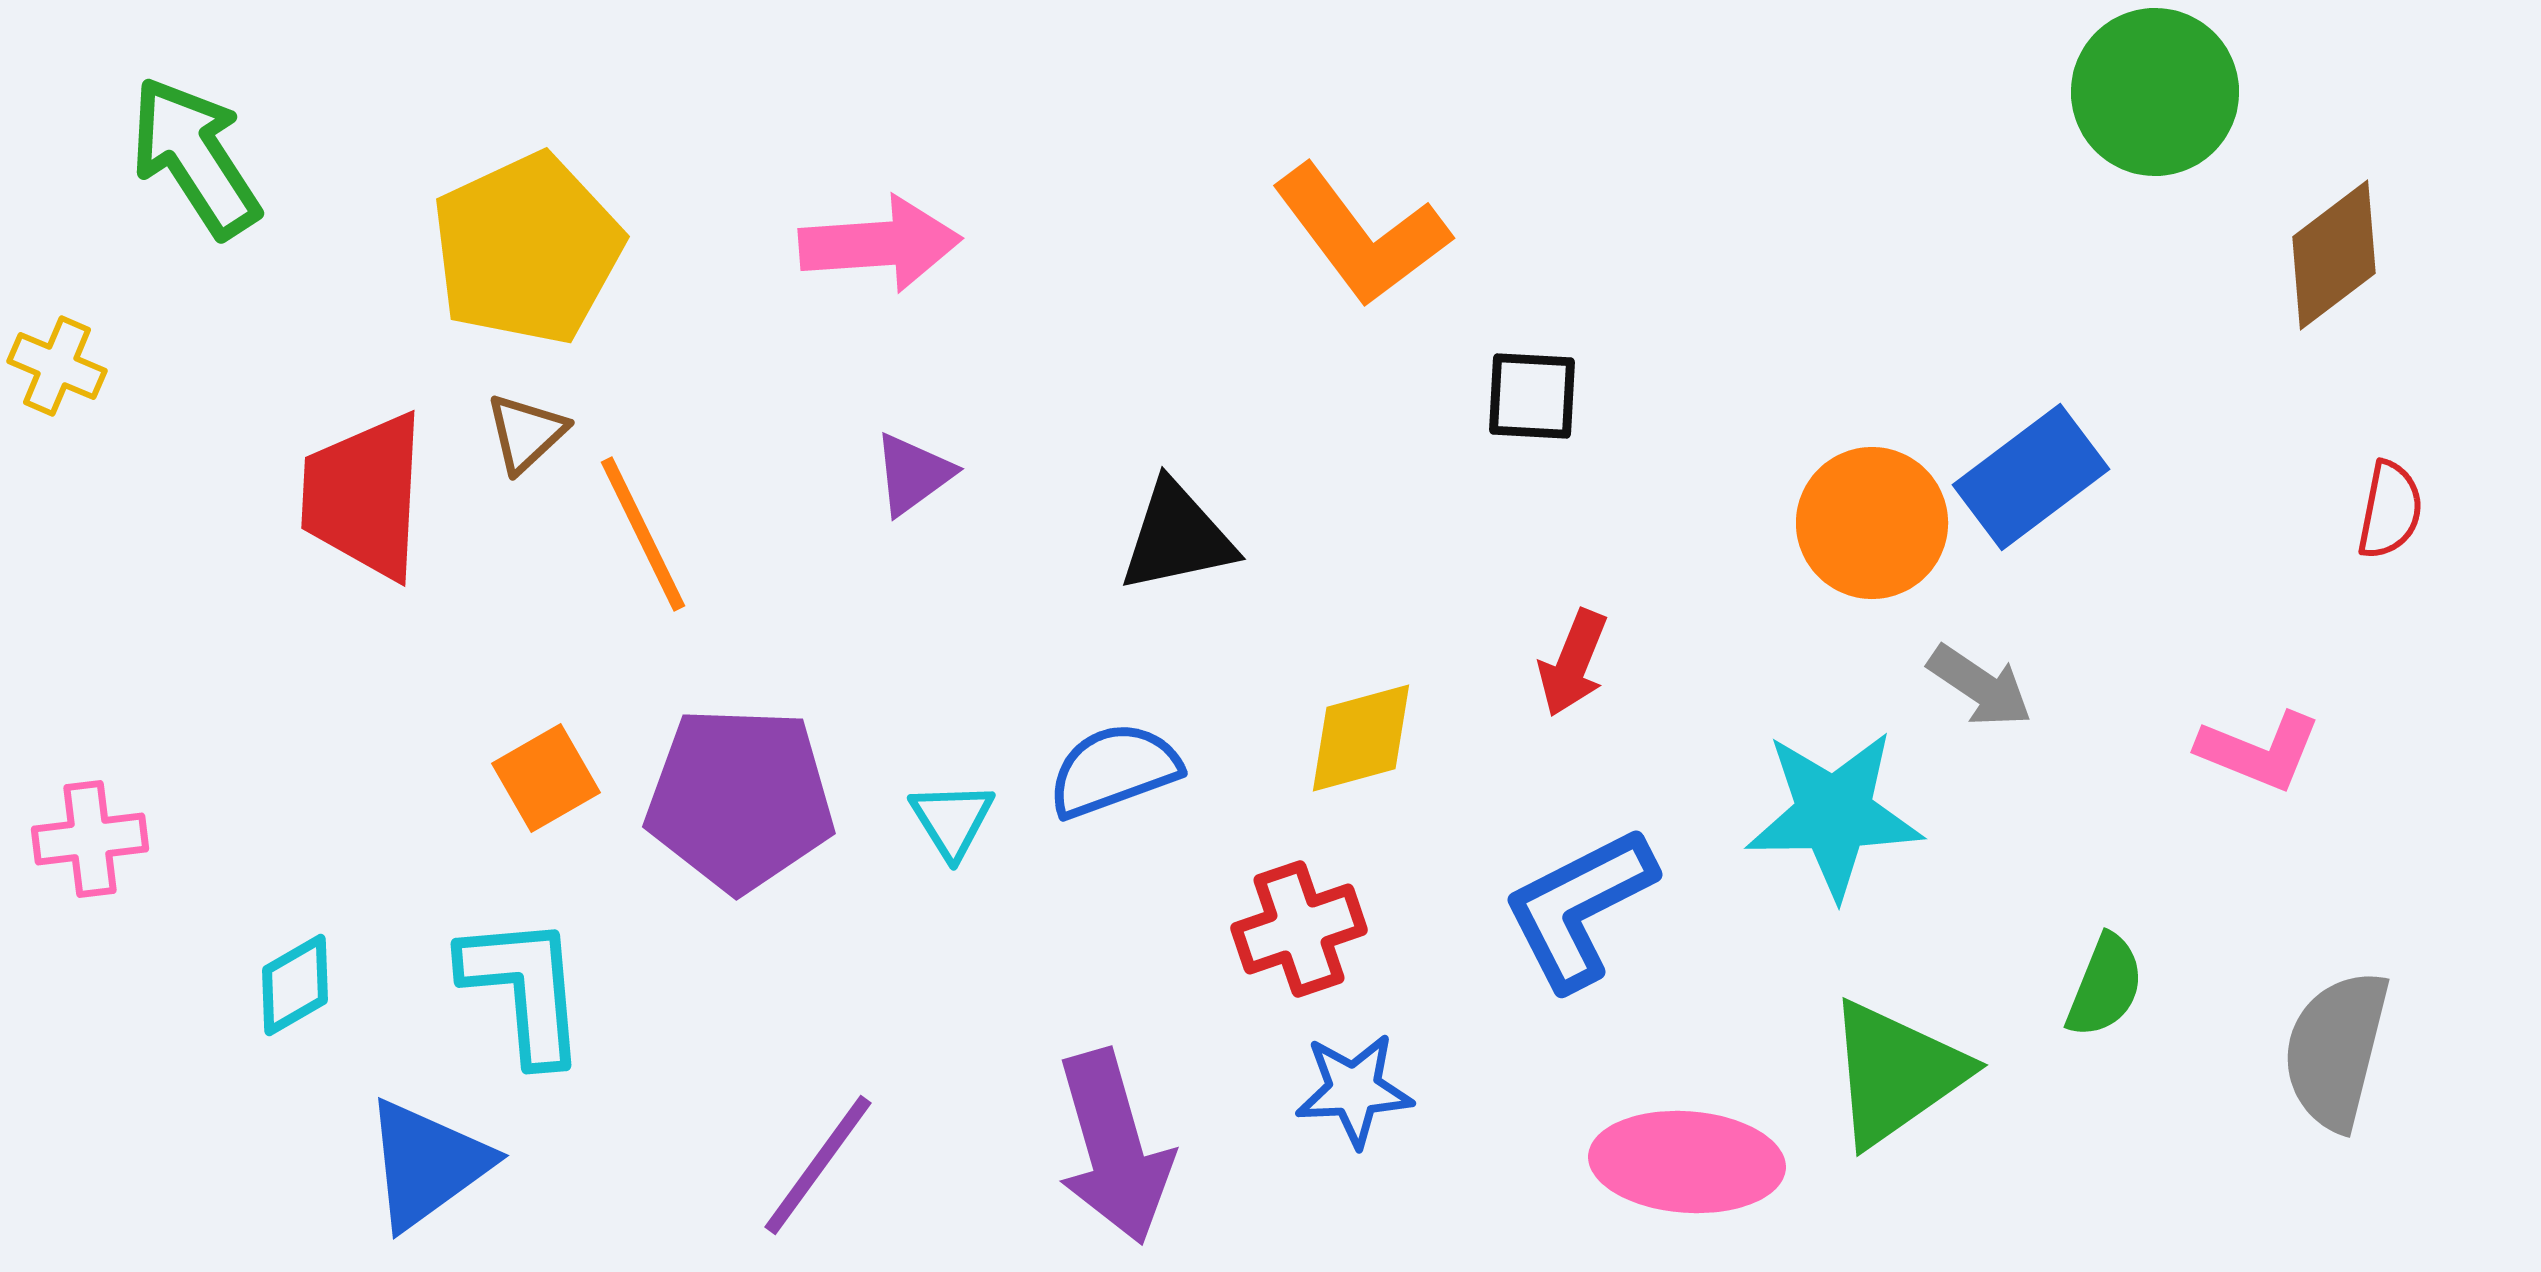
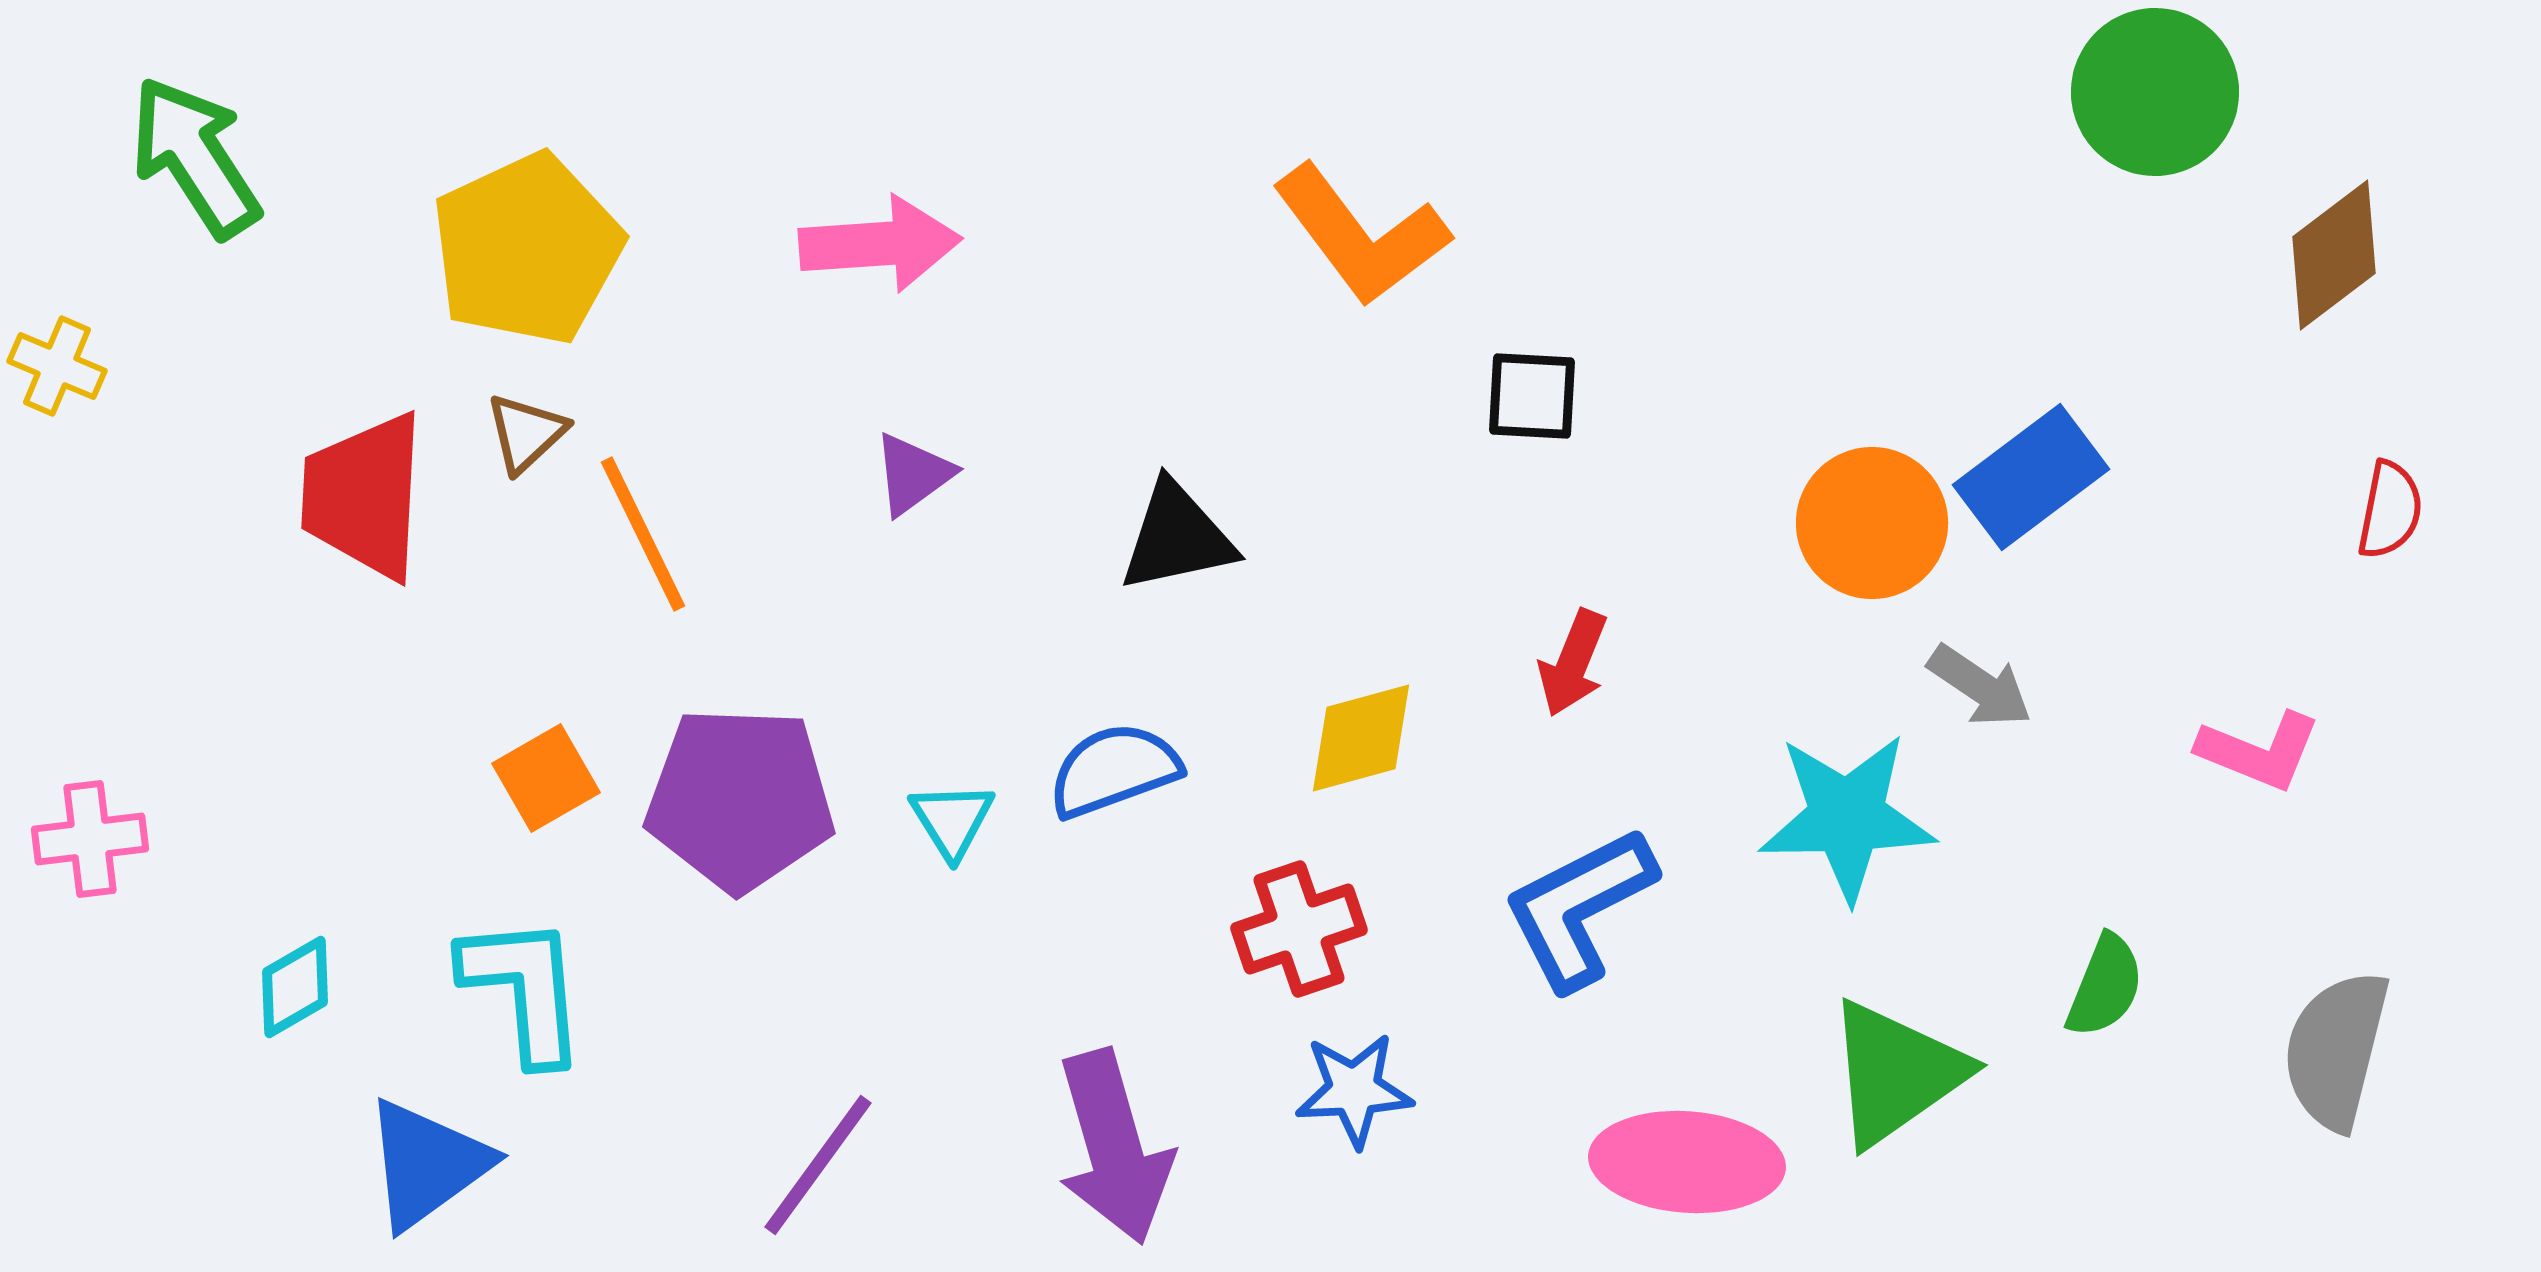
cyan star: moved 13 px right, 3 px down
cyan diamond: moved 2 px down
